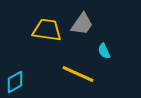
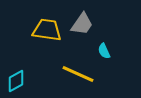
cyan diamond: moved 1 px right, 1 px up
